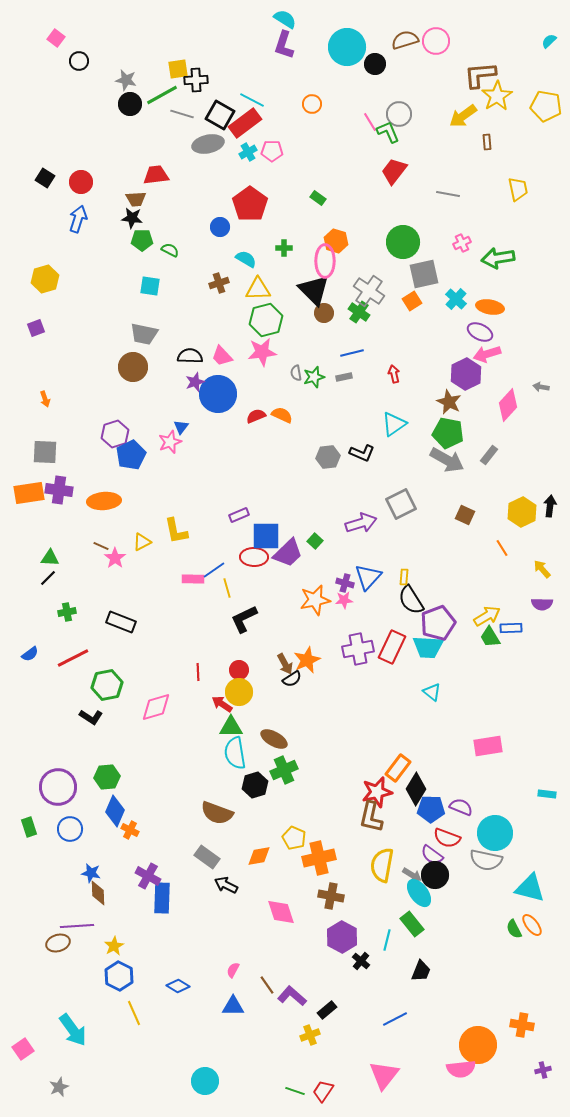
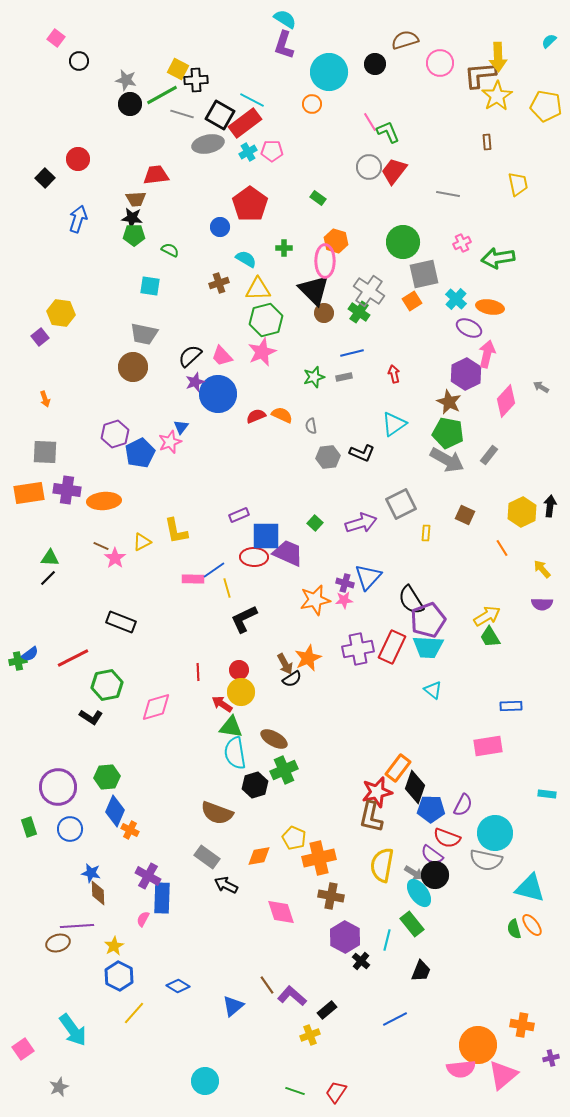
pink circle at (436, 41): moved 4 px right, 22 px down
cyan circle at (347, 47): moved 18 px left, 25 px down
yellow square at (178, 69): rotated 35 degrees clockwise
gray circle at (399, 114): moved 30 px left, 53 px down
yellow arrow at (463, 116): moved 35 px right, 59 px up; rotated 56 degrees counterclockwise
black square at (45, 178): rotated 12 degrees clockwise
red circle at (81, 182): moved 3 px left, 23 px up
yellow trapezoid at (518, 189): moved 5 px up
green pentagon at (142, 240): moved 8 px left, 5 px up
yellow hexagon at (45, 279): moved 16 px right, 34 px down; rotated 24 degrees clockwise
purple square at (36, 328): moved 4 px right, 9 px down; rotated 18 degrees counterclockwise
purple ellipse at (480, 332): moved 11 px left, 4 px up
pink star at (262, 352): rotated 16 degrees counterclockwise
pink arrow at (487, 354): rotated 120 degrees clockwise
black semicircle at (190, 356): rotated 45 degrees counterclockwise
gray semicircle at (296, 373): moved 15 px right, 53 px down
gray arrow at (541, 387): rotated 21 degrees clockwise
pink diamond at (508, 405): moved 2 px left, 4 px up
blue pentagon at (131, 455): moved 9 px right, 2 px up
purple cross at (59, 490): moved 8 px right
green square at (315, 541): moved 18 px up
purple trapezoid at (288, 553): rotated 112 degrees counterclockwise
yellow rectangle at (404, 577): moved 22 px right, 44 px up
green cross at (67, 612): moved 49 px left, 49 px down
purple pentagon at (438, 623): moved 10 px left, 3 px up
blue rectangle at (511, 628): moved 78 px down
orange star at (307, 660): moved 1 px right, 2 px up
yellow circle at (239, 692): moved 2 px right
cyan triangle at (432, 692): moved 1 px right, 2 px up
green triangle at (231, 727): rotated 10 degrees clockwise
black diamond at (416, 789): moved 1 px left, 2 px up; rotated 12 degrees counterclockwise
purple semicircle at (461, 807): moved 2 px right, 2 px up; rotated 95 degrees clockwise
gray arrow at (412, 875): moved 2 px right, 2 px up
green semicircle at (514, 929): rotated 12 degrees clockwise
purple hexagon at (342, 937): moved 3 px right
pink semicircle at (233, 970): moved 90 px left, 51 px up
blue triangle at (233, 1006): rotated 40 degrees counterclockwise
yellow line at (134, 1013): rotated 65 degrees clockwise
purple cross at (543, 1070): moved 8 px right, 12 px up
pink triangle at (384, 1075): moved 119 px right; rotated 12 degrees clockwise
red trapezoid at (323, 1091): moved 13 px right, 1 px down
